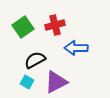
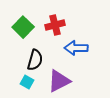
green square: rotated 10 degrees counterclockwise
black semicircle: rotated 135 degrees clockwise
purple triangle: moved 3 px right, 1 px up
